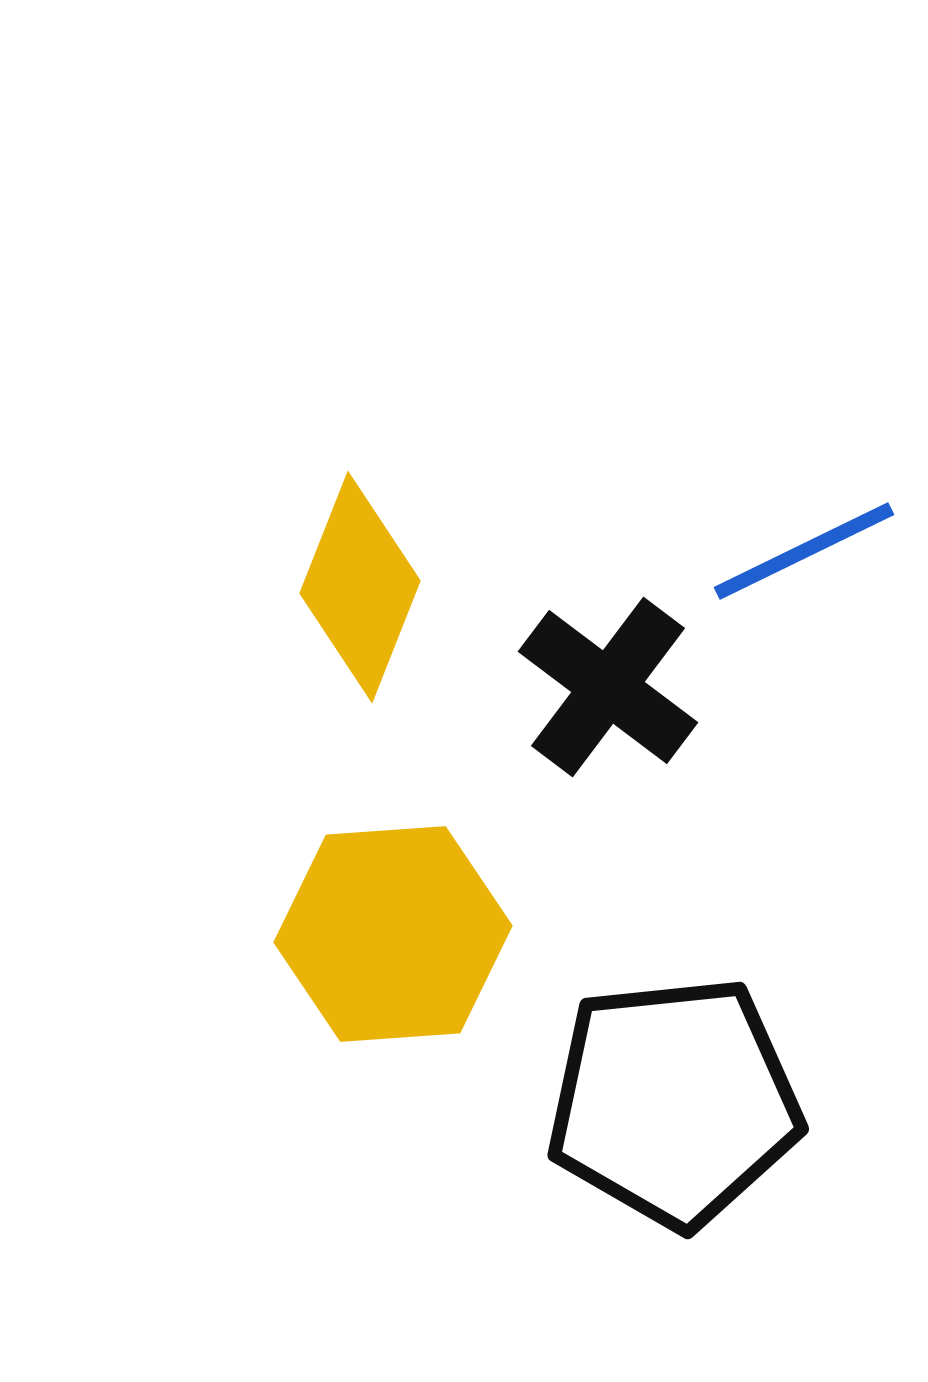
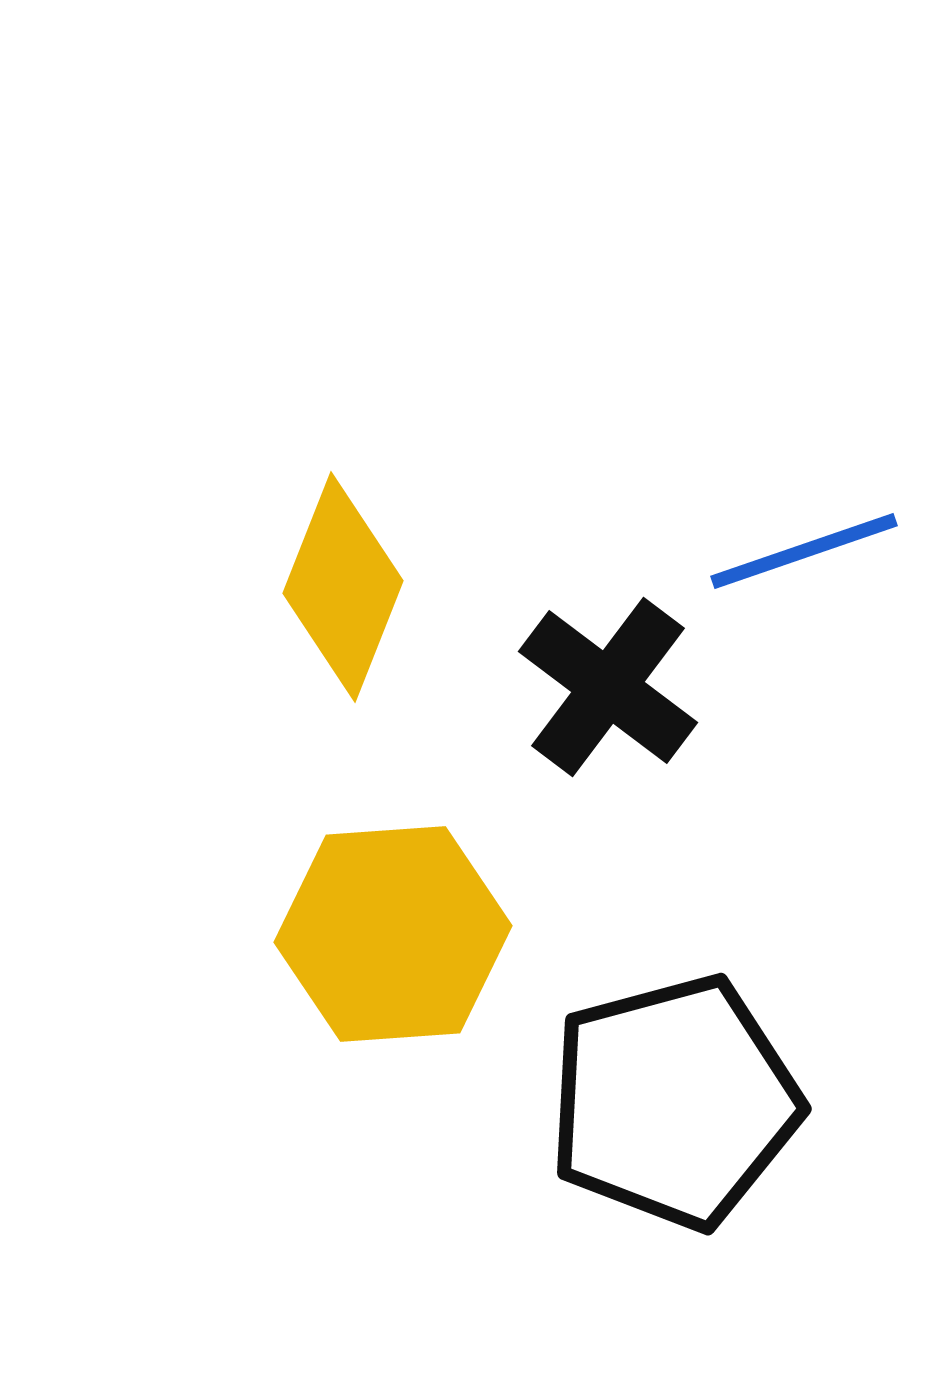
blue line: rotated 7 degrees clockwise
yellow diamond: moved 17 px left
black pentagon: rotated 9 degrees counterclockwise
